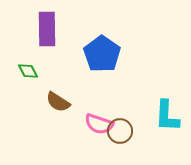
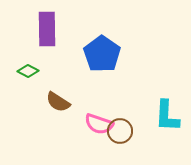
green diamond: rotated 35 degrees counterclockwise
